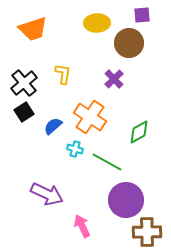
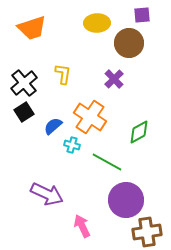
orange trapezoid: moved 1 px left, 1 px up
cyan cross: moved 3 px left, 4 px up
brown cross: rotated 8 degrees counterclockwise
